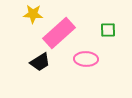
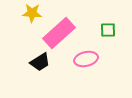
yellow star: moved 1 px left, 1 px up
pink ellipse: rotated 15 degrees counterclockwise
